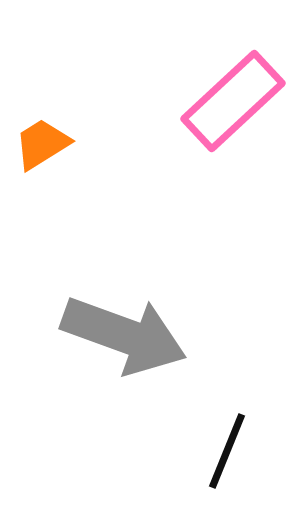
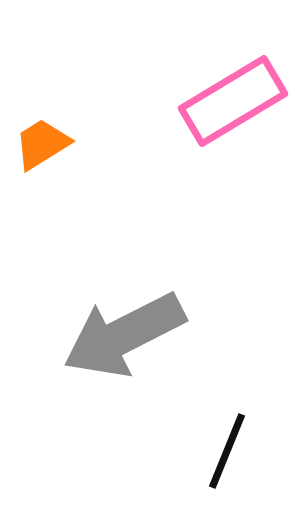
pink rectangle: rotated 12 degrees clockwise
gray arrow: rotated 133 degrees clockwise
